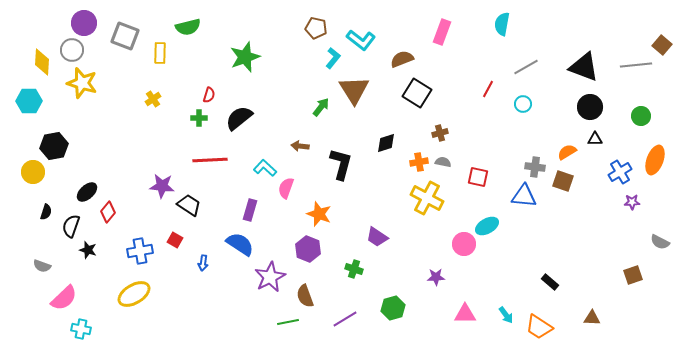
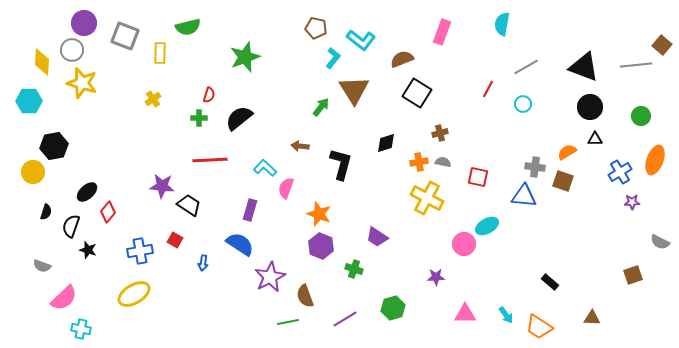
purple hexagon at (308, 249): moved 13 px right, 3 px up
